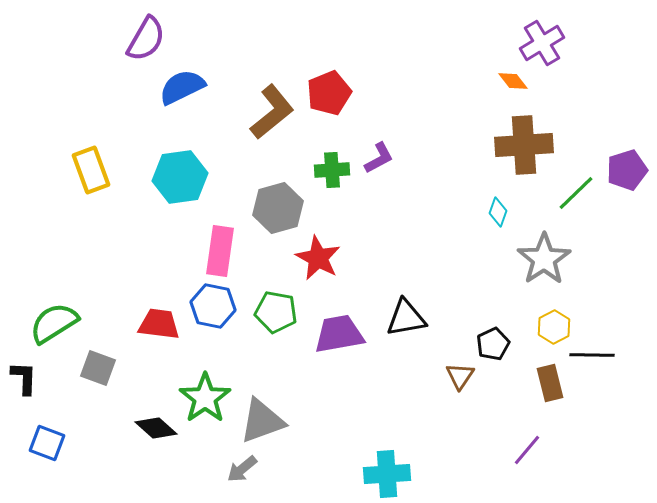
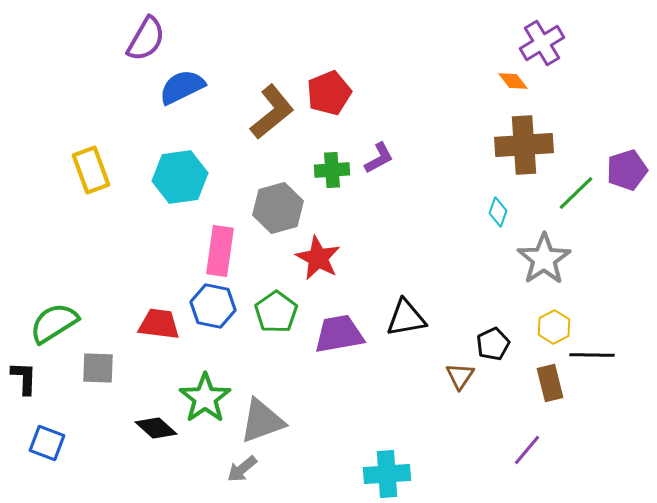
green pentagon: rotated 27 degrees clockwise
gray square: rotated 18 degrees counterclockwise
